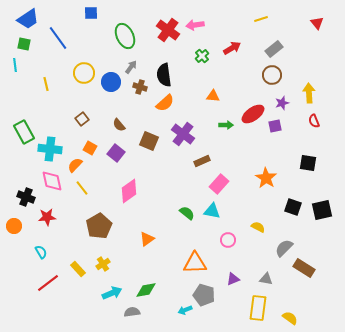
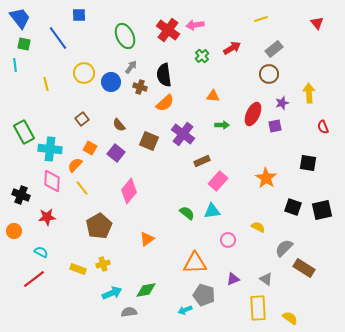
blue square at (91, 13): moved 12 px left, 2 px down
blue trapezoid at (28, 19): moved 8 px left, 1 px up; rotated 95 degrees counterclockwise
brown circle at (272, 75): moved 3 px left, 1 px up
red ellipse at (253, 114): rotated 30 degrees counterclockwise
red semicircle at (314, 121): moved 9 px right, 6 px down
green arrow at (226, 125): moved 4 px left
pink diamond at (52, 181): rotated 15 degrees clockwise
pink rectangle at (219, 184): moved 1 px left, 3 px up
pink diamond at (129, 191): rotated 15 degrees counterclockwise
black cross at (26, 197): moved 5 px left, 2 px up
cyan triangle at (212, 211): rotated 18 degrees counterclockwise
orange circle at (14, 226): moved 5 px down
cyan semicircle at (41, 252): rotated 32 degrees counterclockwise
yellow cross at (103, 264): rotated 16 degrees clockwise
yellow rectangle at (78, 269): rotated 28 degrees counterclockwise
gray triangle at (266, 279): rotated 24 degrees clockwise
red line at (48, 283): moved 14 px left, 4 px up
yellow rectangle at (258, 308): rotated 10 degrees counterclockwise
gray semicircle at (132, 312): moved 3 px left
